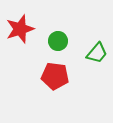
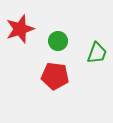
green trapezoid: rotated 20 degrees counterclockwise
